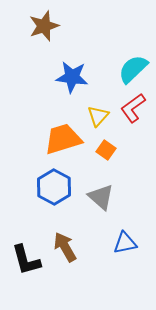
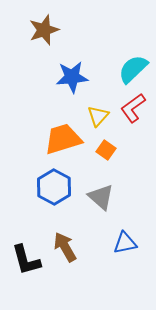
brown star: moved 4 px down
blue star: rotated 12 degrees counterclockwise
